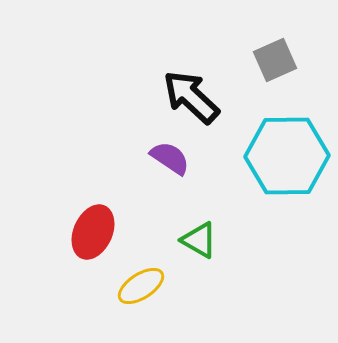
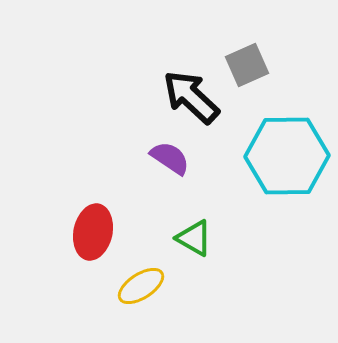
gray square: moved 28 px left, 5 px down
red ellipse: rotated 12 degrees counterclockwise
green triangle: moved 5 px left, 2 px up
